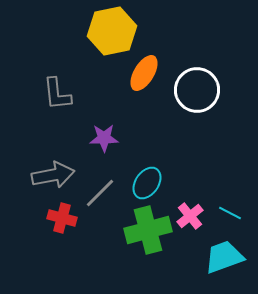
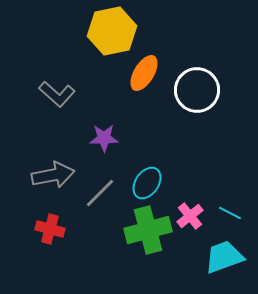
gray L-shape: rotated 42 degrees counterclockwise
red cross: moved 12 px left, 11 px down
